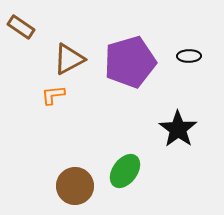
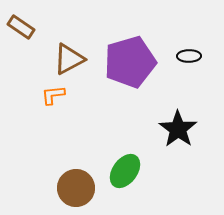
brown circle: moved 1 px right, 2 px down
